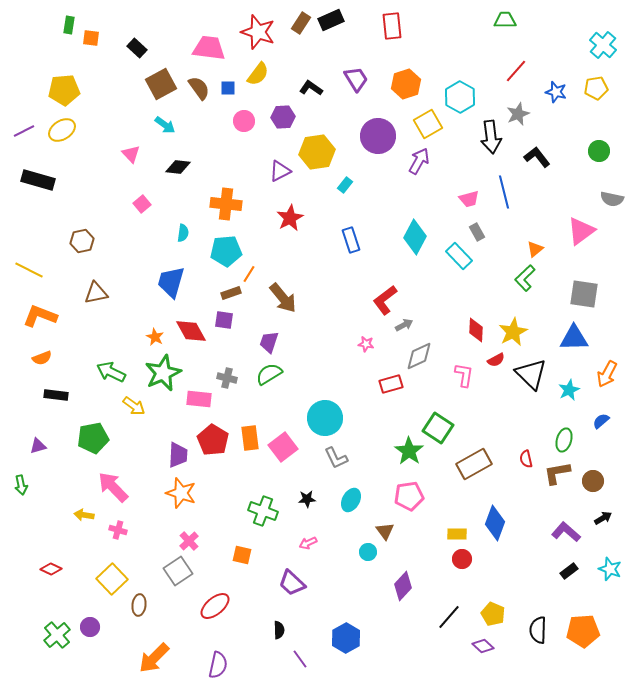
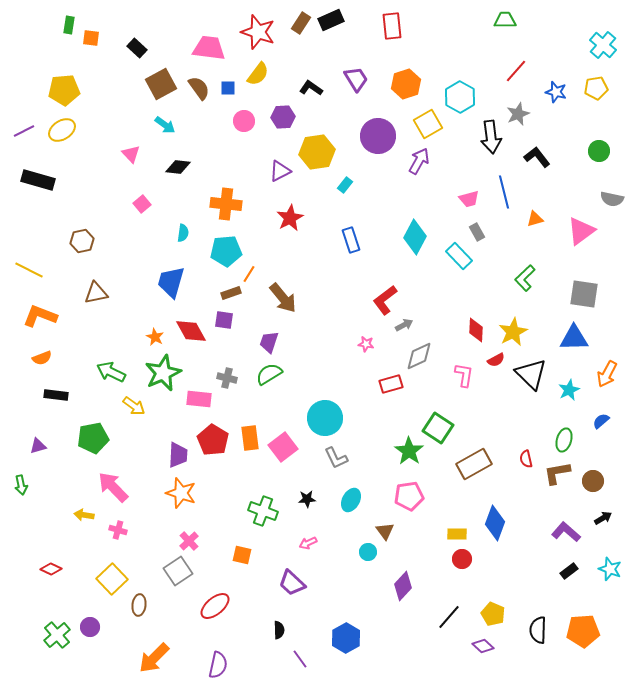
orange triangle at (535, 249): moved 30 px up; rotated 24 degrees clockwise
